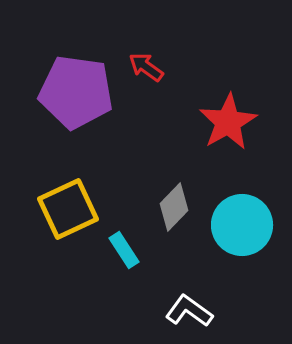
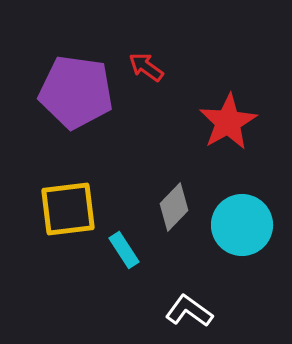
yellow square: rotated 18 degrees clockwise
